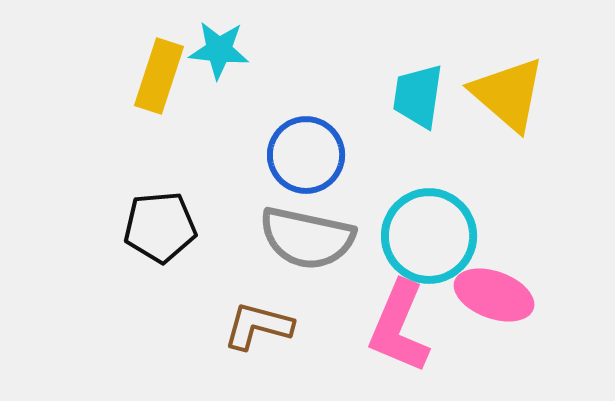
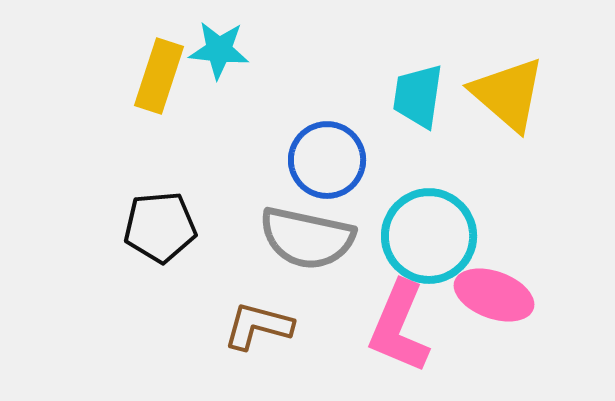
blue circle: moved 21 px right, 5 px down
